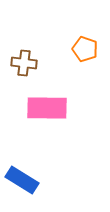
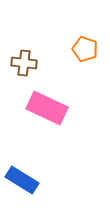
pink rectangle: rotated 24 degrees clockwise
